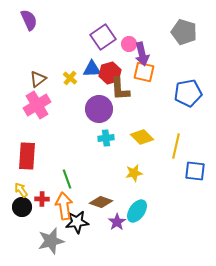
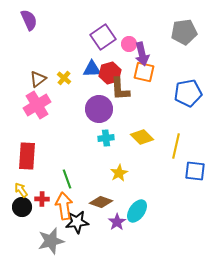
gray pentagon: rotated 25 degrees counterclockwise
yellow cross: moved 6 px left
yellow star: moved 15 px left; rotated 18 degrees counterclockwise
